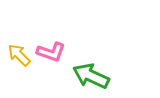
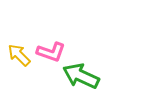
green arrow: moved 10 px left
